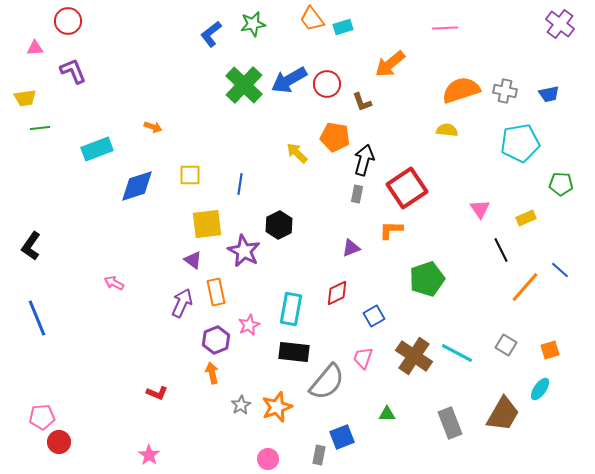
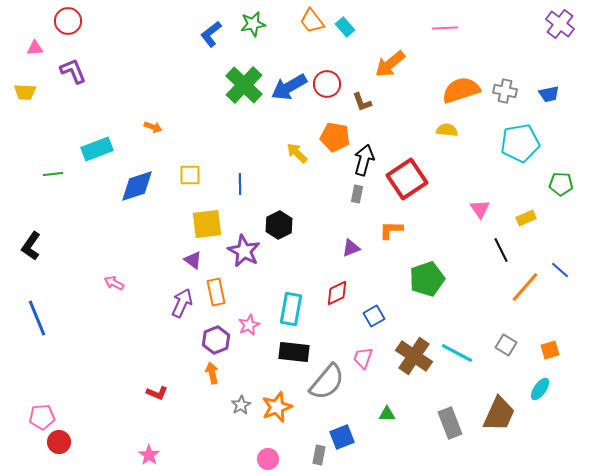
orange trapezoid at (312, 19): moved 2 px down
cyan rectangle at (343, 27): moved 2 px right; rotated 66 degrees clockwise
blue arrow at (289, 80): moved 7 px down
yellow trapezoid at (25, 98): moved 6 px up; rotated 10 degrees clockwise
green line at (40, 128): moved 13 px right, 46 px down
blue line at (240, 184): rotated 10 degrees counterclockwise
red square at (407, 188): moved 9 px up
brown trapezoid at (503, 414): moved 4 px left; rotated 6 degrees counterclockwise
